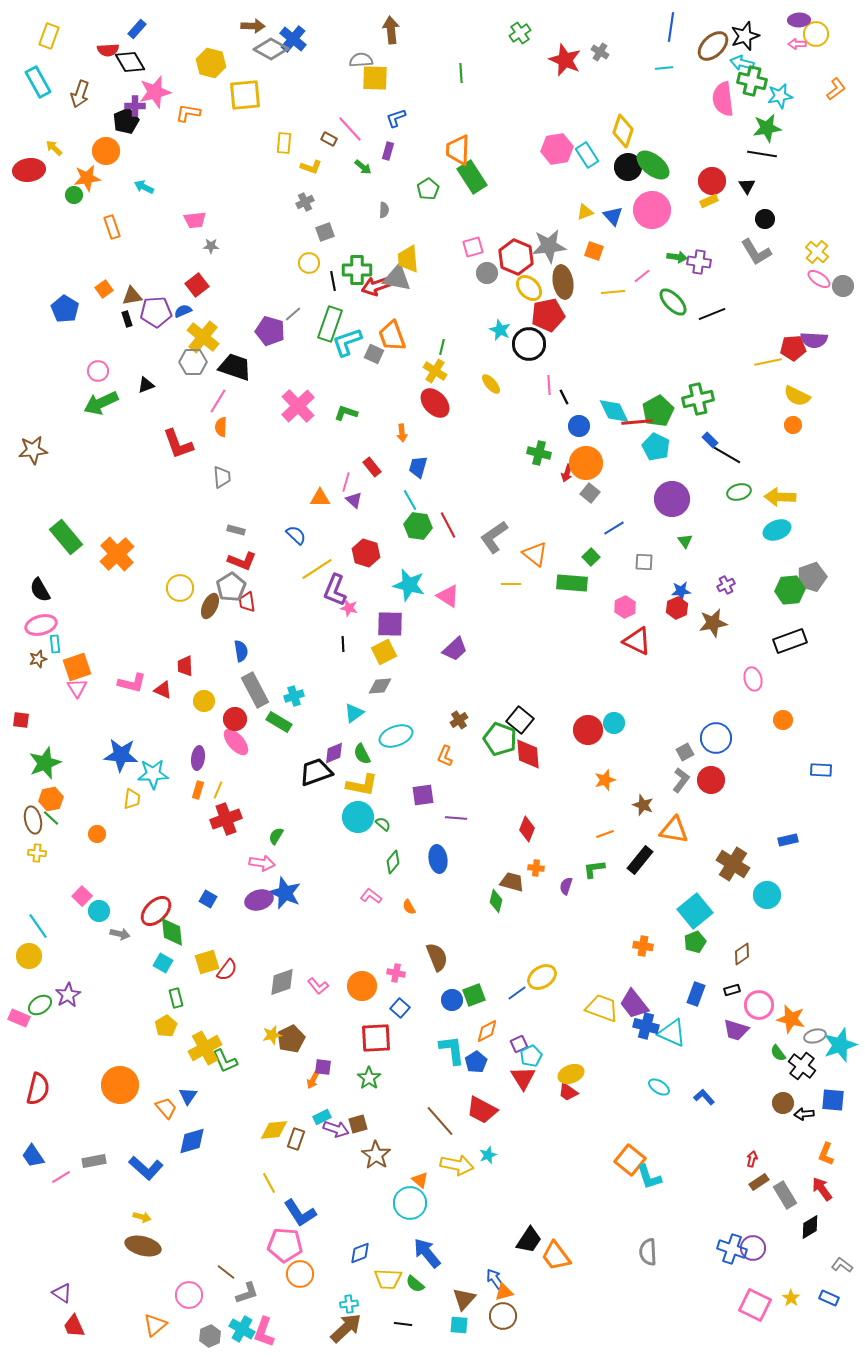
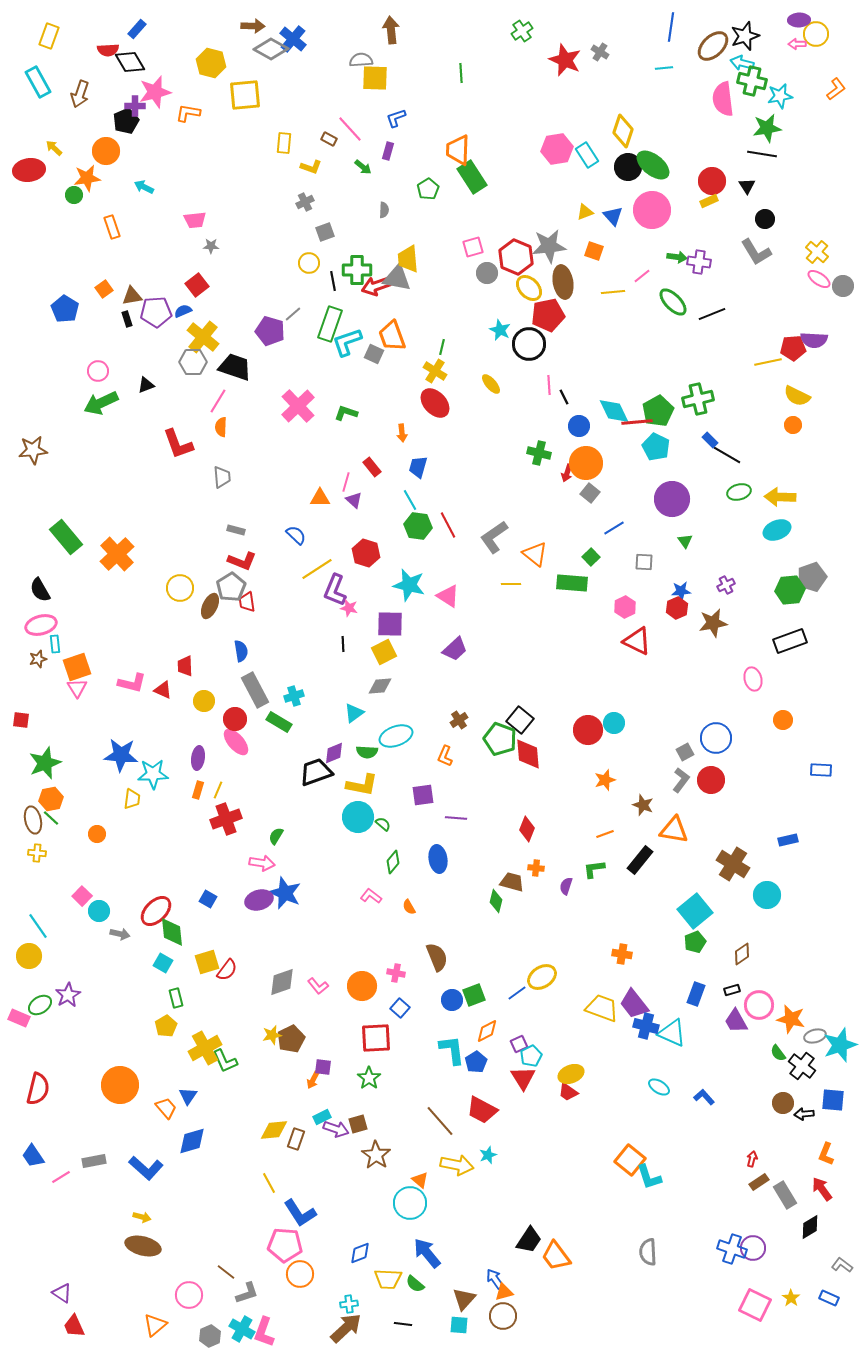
green cross at (520, 33): moved 2 px right, 2 px up
green semicircle at (362, 754): moved 5 px right, 2 px up; rotated 60 degrees counterclockwise
orange cross at (643, 946): moved 21 px left, 8 px down
purple trapezoid at (736, 1030): moved 9 px up; rotated 44 degrees clockwise
